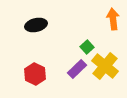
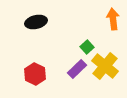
black ellipse: moved 3 px up
